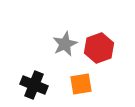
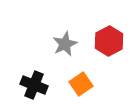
red hexagon: moved 10 px right, 7 px up; rotated 8 degrees counterclockwise
orange square: rotated 25 degrees counterclockwise
